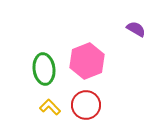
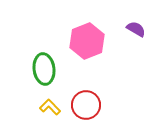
pink hexagon: moved 20 px up
